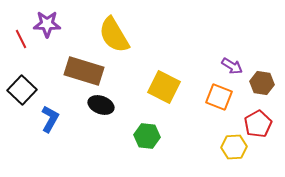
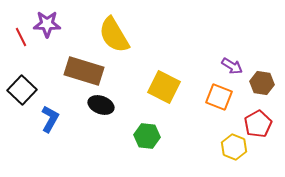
red line: moved 2 px up
yellow hexagon: rotated 25 degrees clockwise
